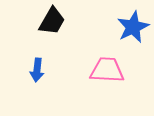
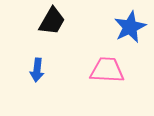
blue star: moved 3 px left
